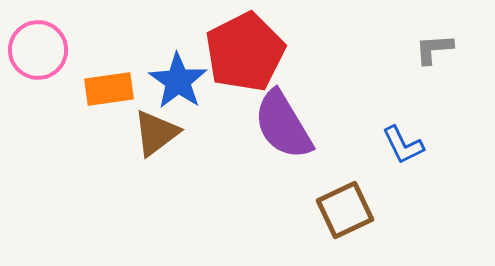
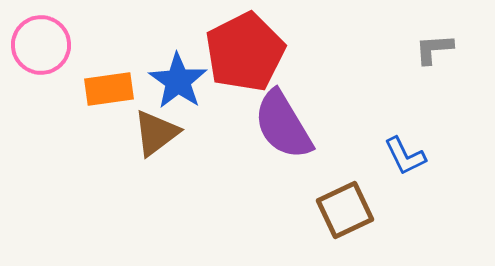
pink circle: moved 3 px right, 5 px up
blue L-shape: moved 2 px right, 11 px down
